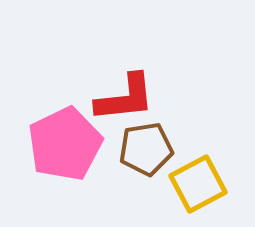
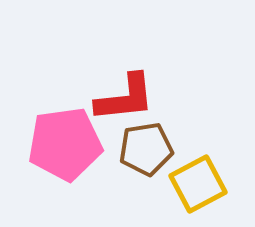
pink pentagon: rotated 18 degrees clockwise
